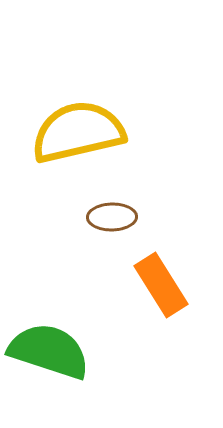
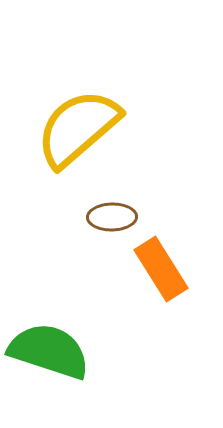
yellow semicircle: moved 4 px up; rotated 28 degrees counterclockwise
orange rectangle: moved 16 px up
